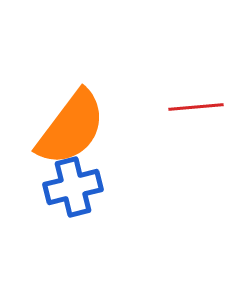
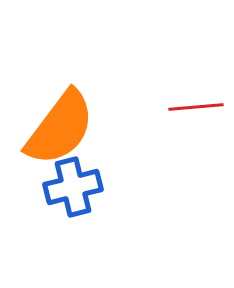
orange semicircle: moved 11 px left
